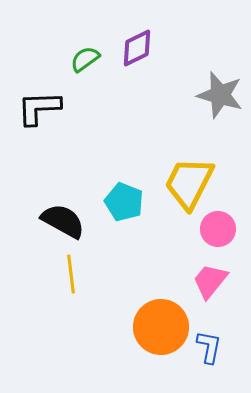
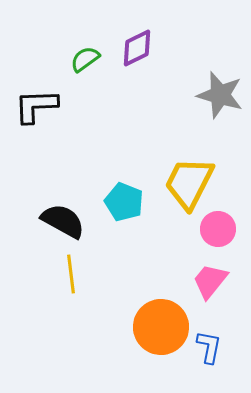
black L-shape: moved 3 px left, 2 px up
